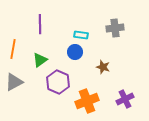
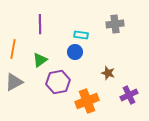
gray cross: moved 4 px up
brown star: moved 5 px right, 6 px down
purple hexagon: rotated 25 degrees clockwise
purple cross: moved 4 px right, 4 px up
